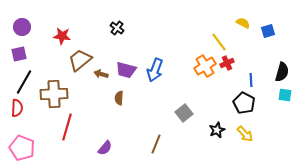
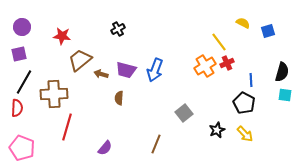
black cross: moved 1 px right, 1 px down; rotated 24 degrees clockwise
